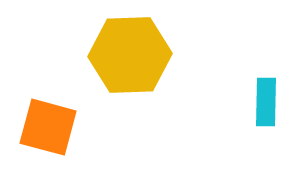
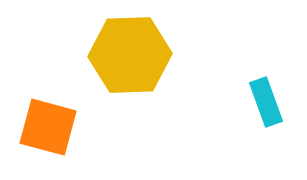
cyan rectangle: rotated 21 degrees counterclockwise
